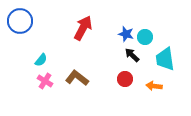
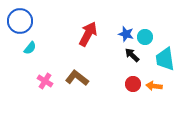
red arrow: moved 5 px right, 6 px down
cyan semicircle: moved 11 px left, 12 px up
red circle: moved 8 px right, 5 px down
